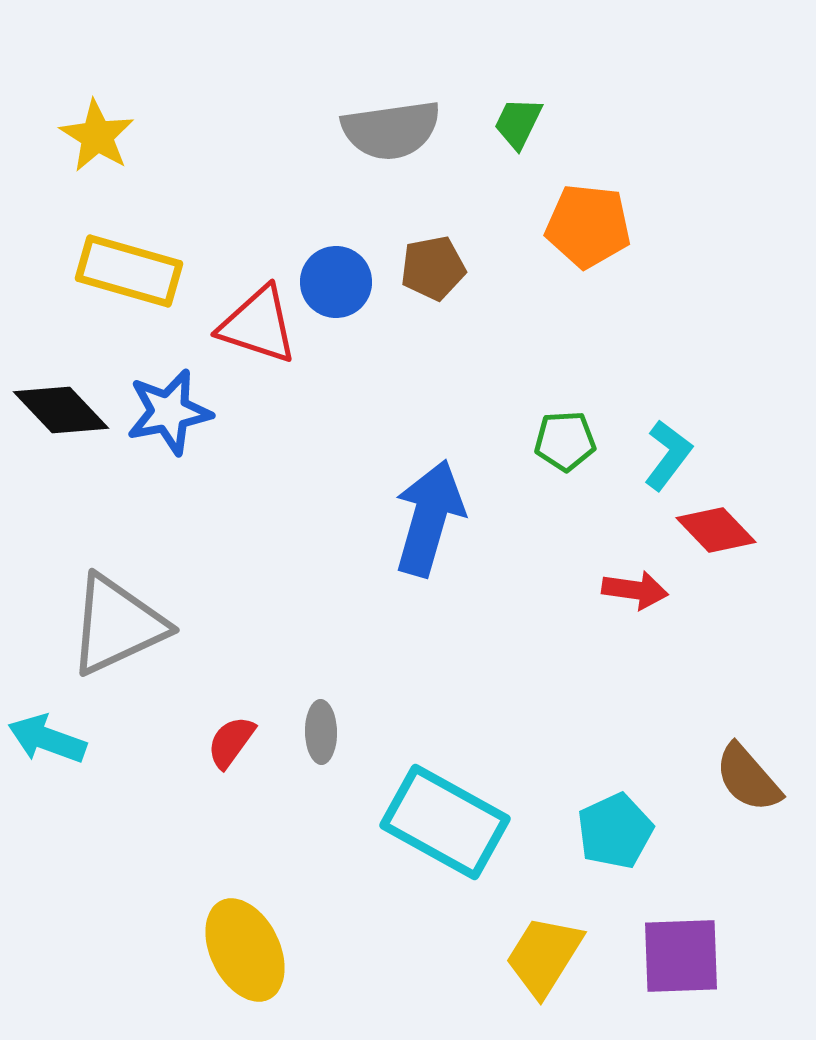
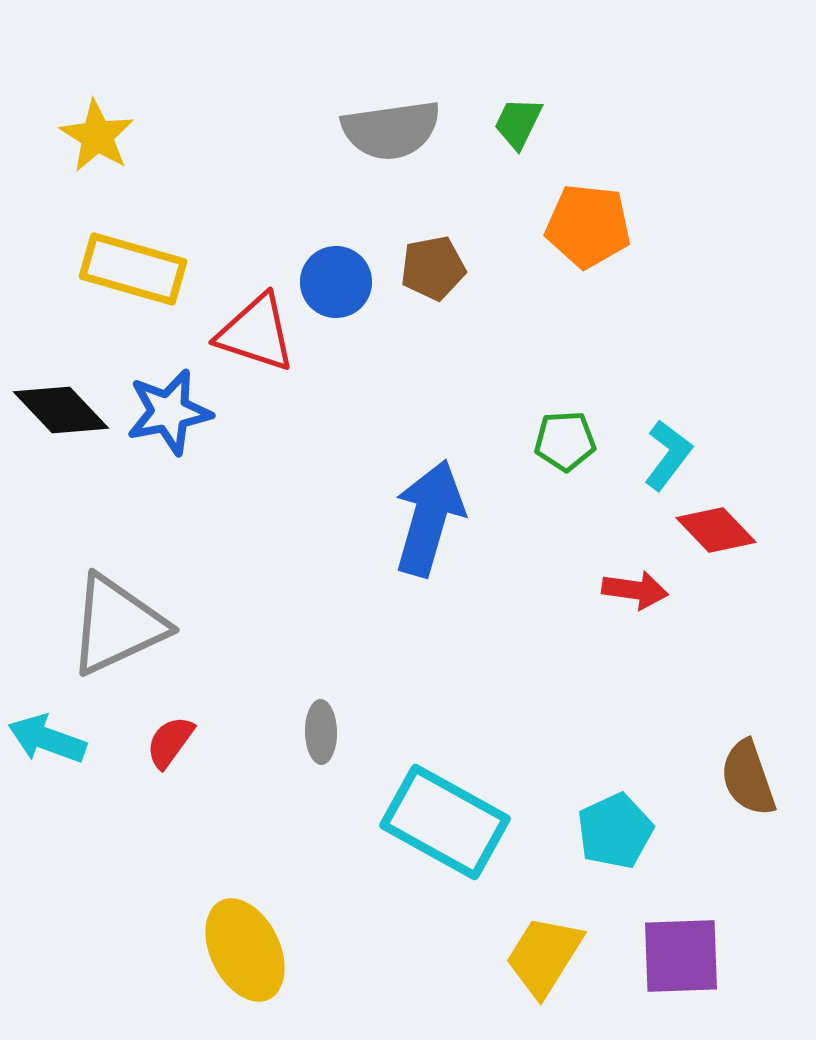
yellow rectangle: moved 4 px right, 2 px up
red triangle: moved 2 px left, 8 px down
red semicircle: moved 61 px left
brown semicircle: rotated 22 degrees clockwise
